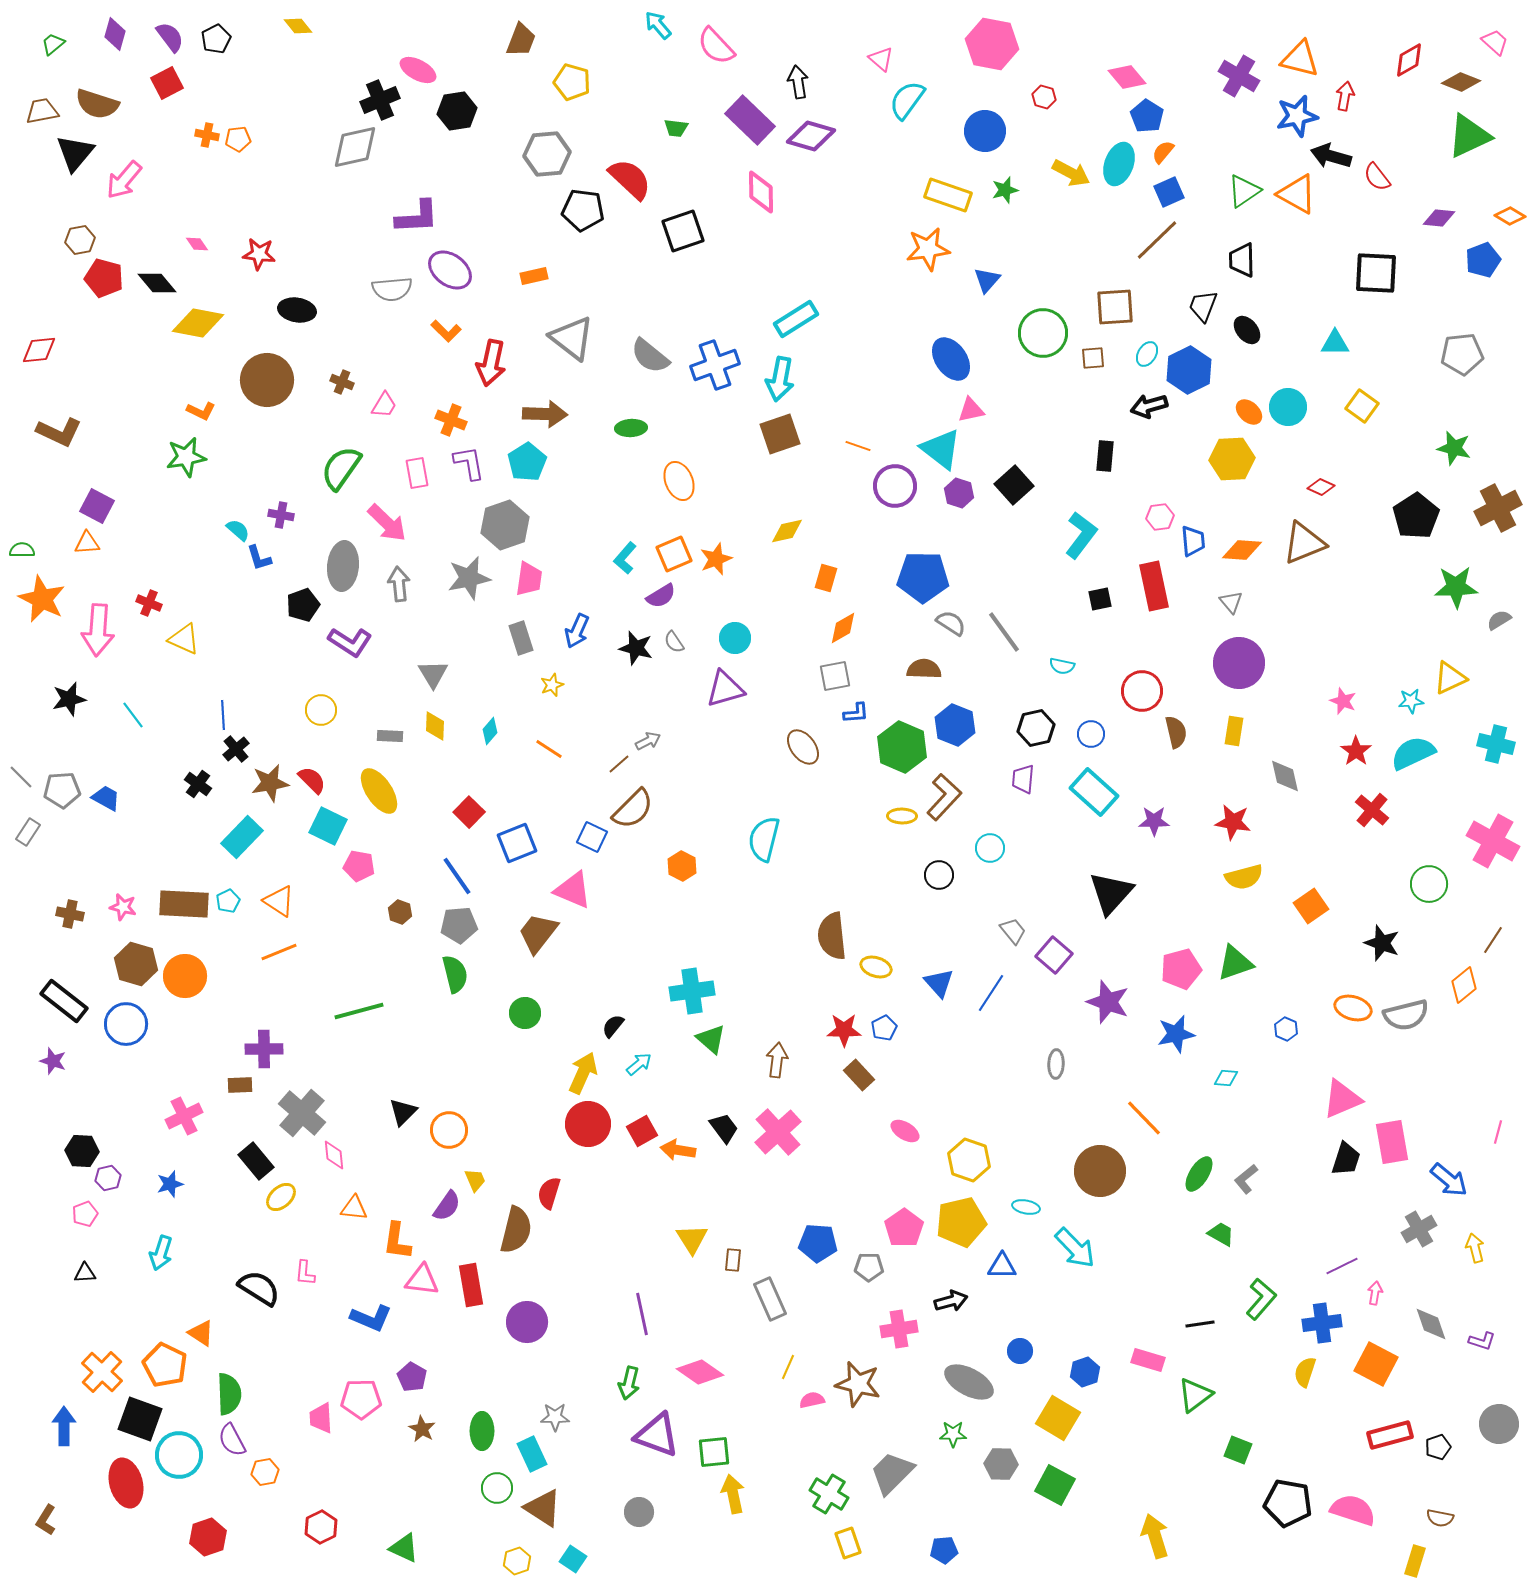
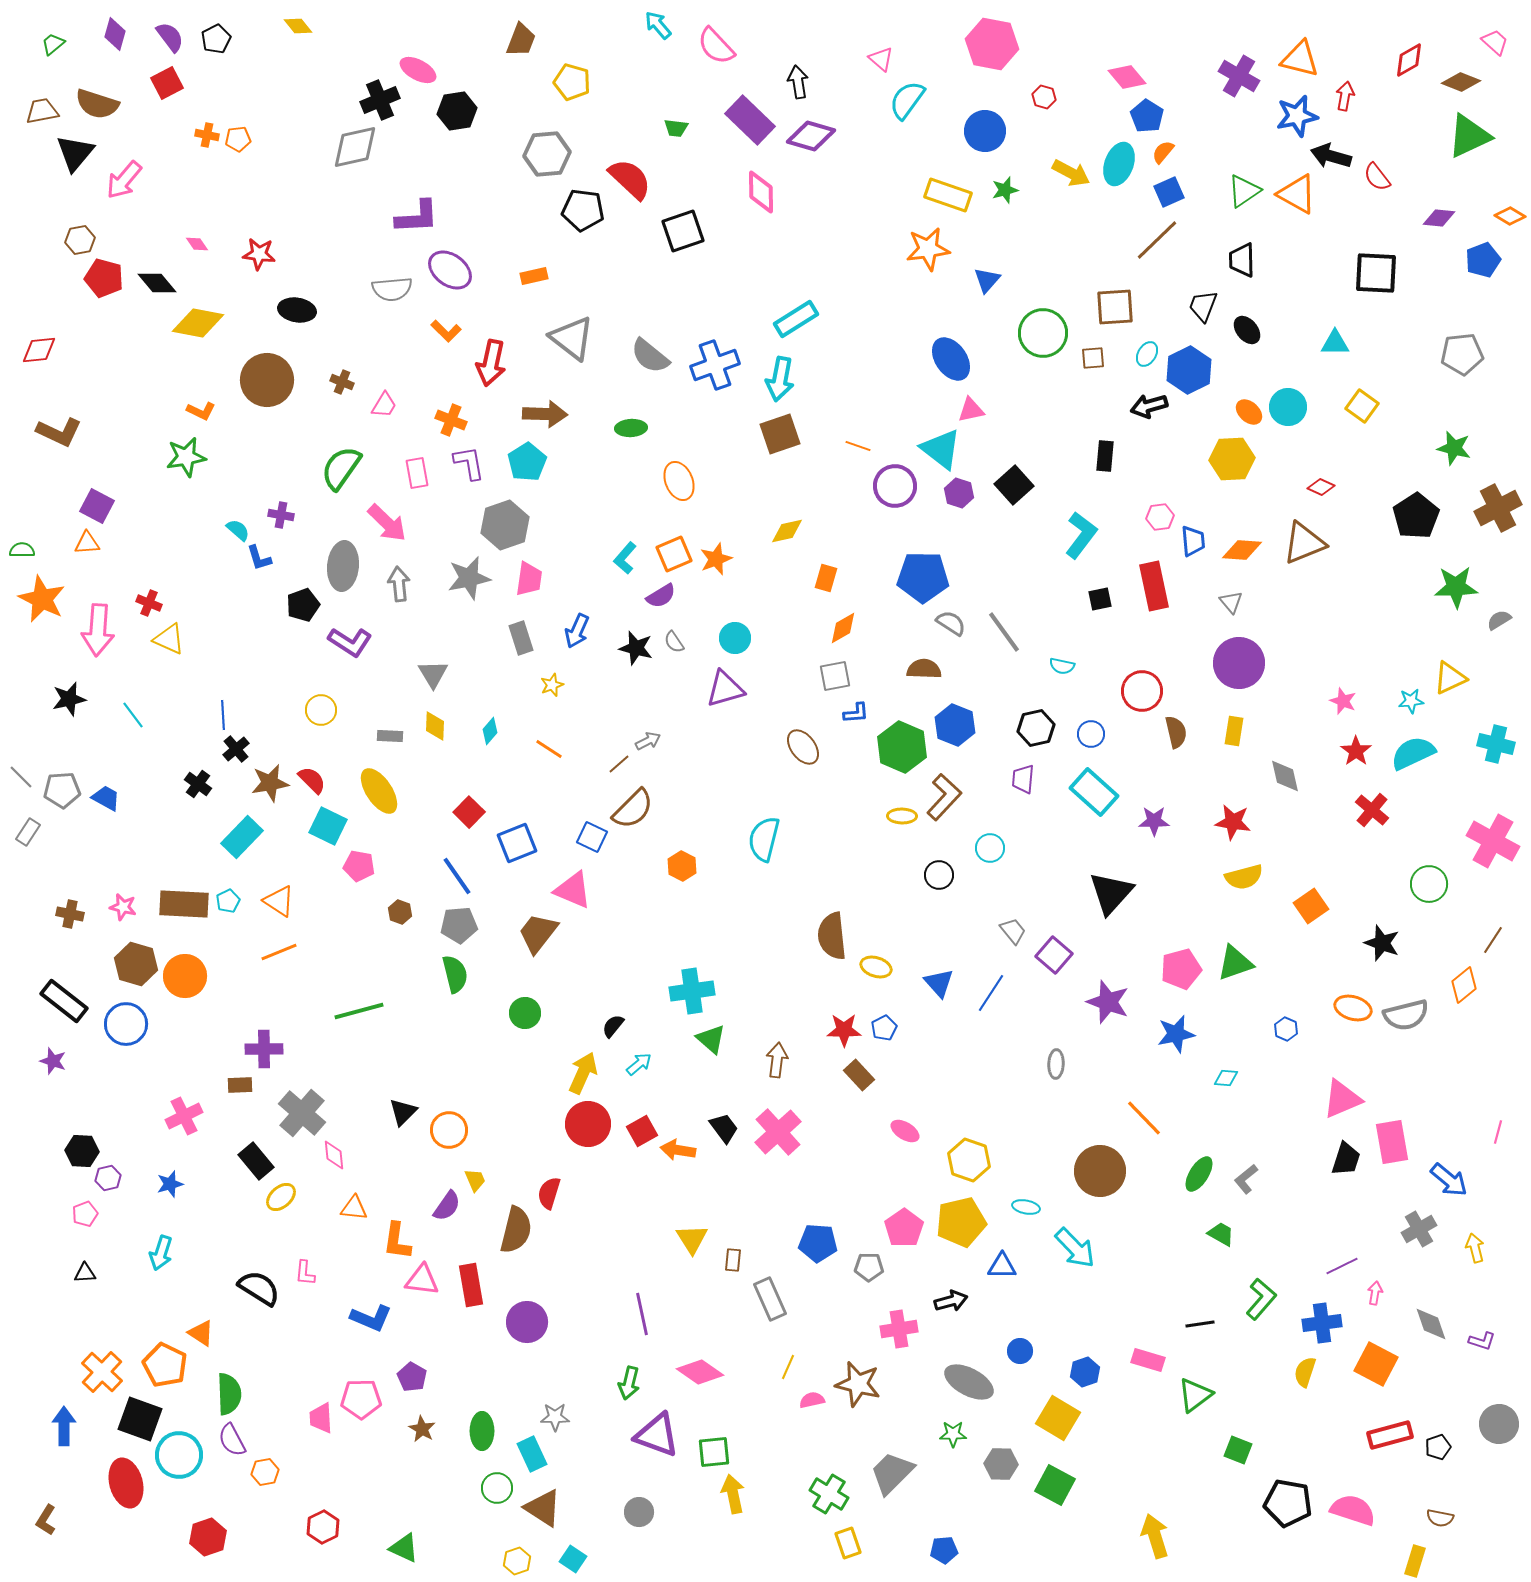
yellow triangle at (184, 639): moved 15 px left
red hexagon at (321, 1527): moved 2 px right
